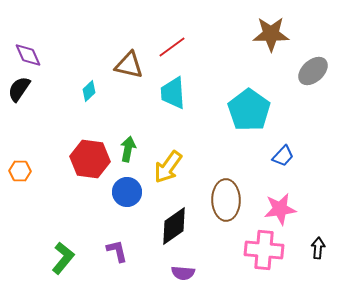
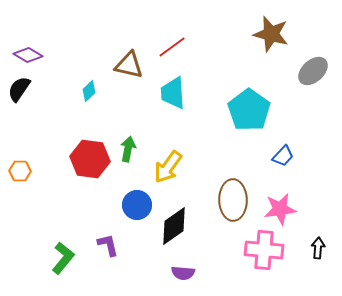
brown star: rotated 15 degrees clockwise
purple diamond: rotated 36 degrees counterclockwise
blue circle: moved 10 px right, 13 px down
brown ellipse: moved 7 px right
purple L-shape: moved 9 px left, 6 px up
